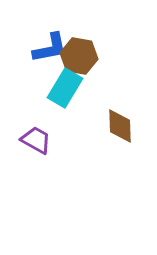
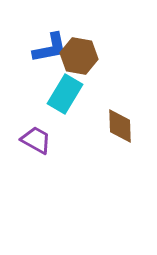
cyan rectangle: moved 6 px down
